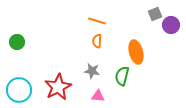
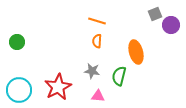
green semicircle: moved 3 px left
